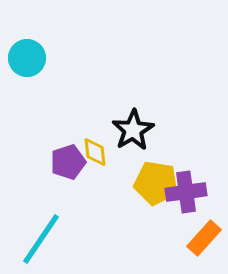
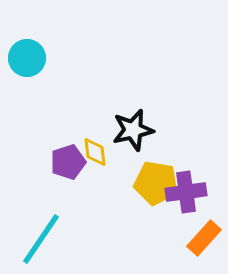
black star: rotated 18 degrees clockwise
